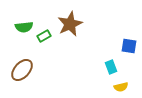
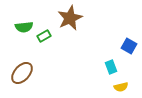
brown star: moved 6 px up
blue square: rotated 21 degrees clockwise
brown ellipse: moved 3 px down
